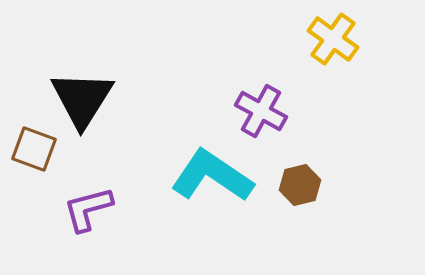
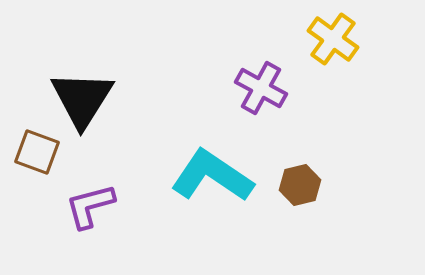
purple cross: moved 23 px up
brown square: moved 3 px right, 3 px down
purple L-shape: moved 2 px right, 3 px up
